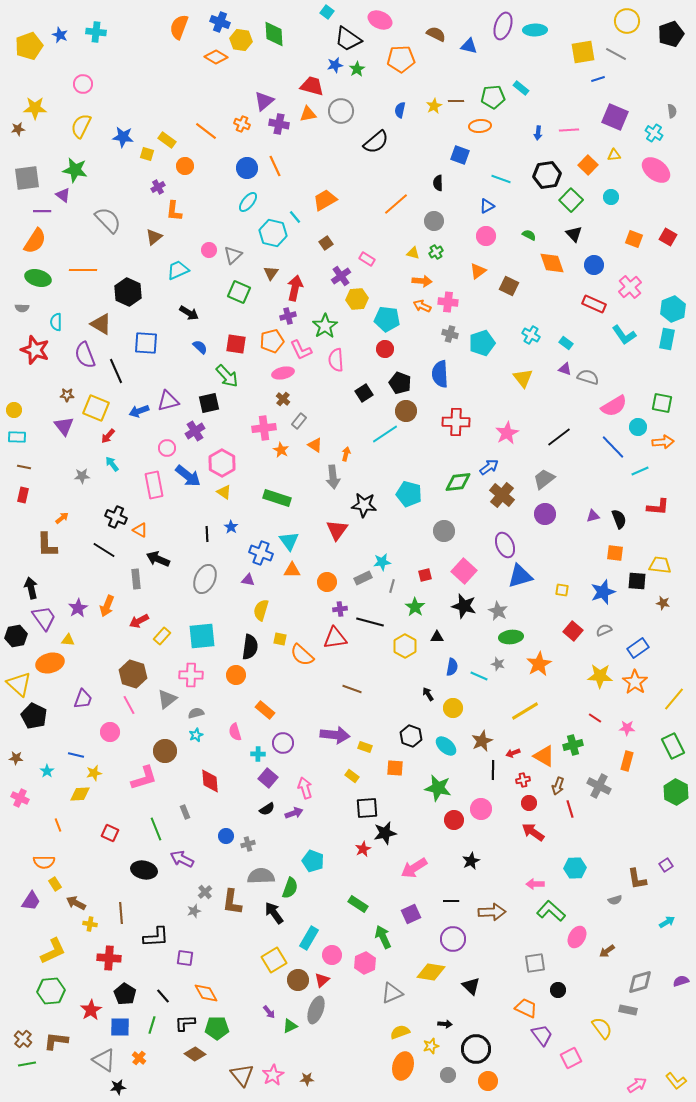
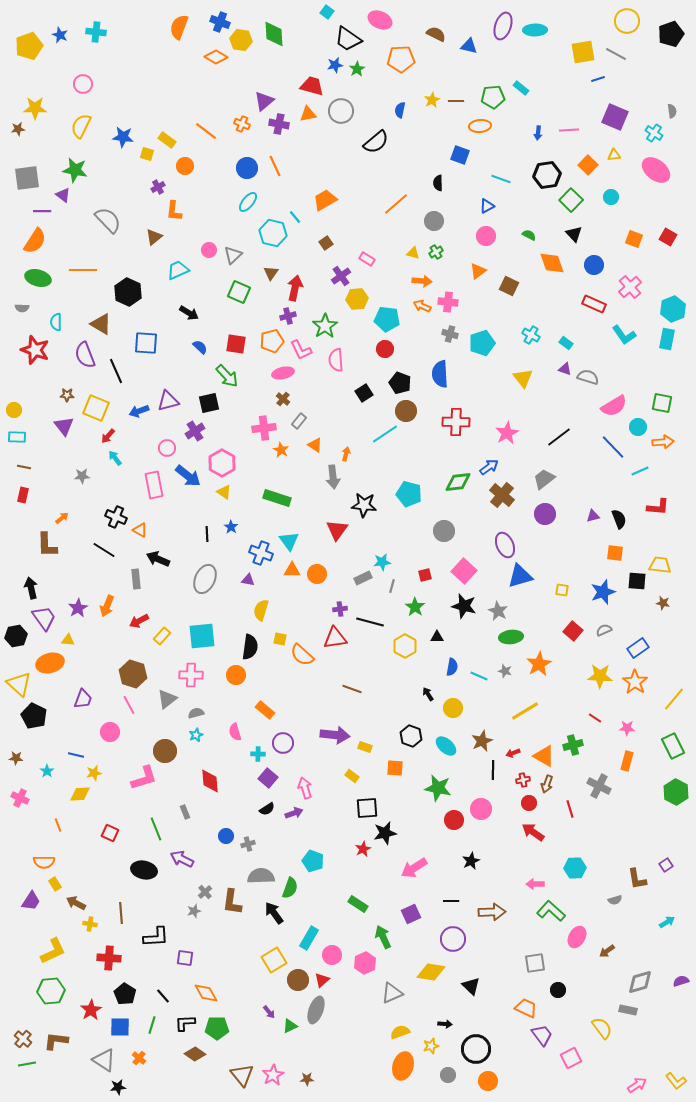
yellow star at (434, 106): moved 2 px left, 6 px up
cyan arrow at (112, 464): moved 3 px right, 6 px up
orange circle at (327, 582): moved 10 px left, 8 px up
gray star at (498, 664): moved 7 px right, 7 px down
brown arrow at (558, 786): moved 11 px left, 2 px up
